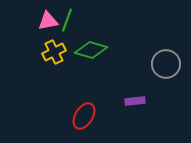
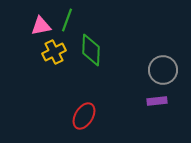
pink triangle: moved 7 px left, 5 px down
green diamond: rotated 76 degrees clockwise
gray circle: moved 3 px left, 6 px down
purple rectangle: moved 22 px right
